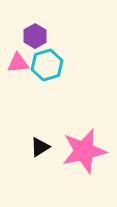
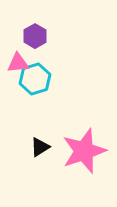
cyan hexagon: moved 12 px left, 14 px down
pink star: rotated 6 degrees counterclockwise
